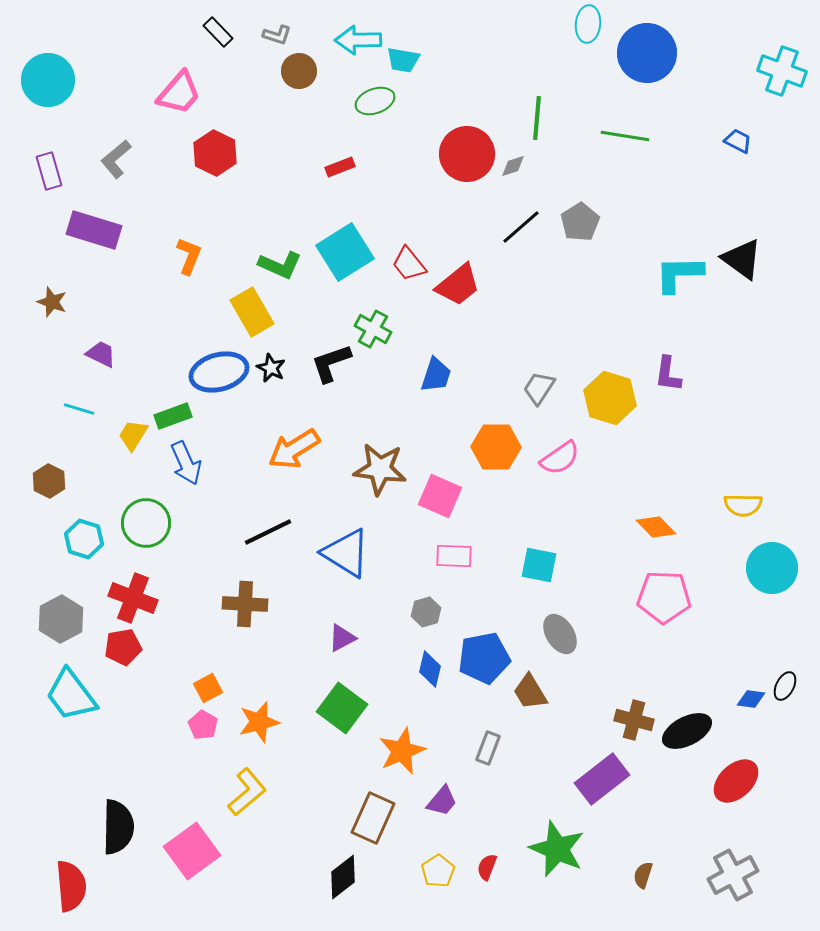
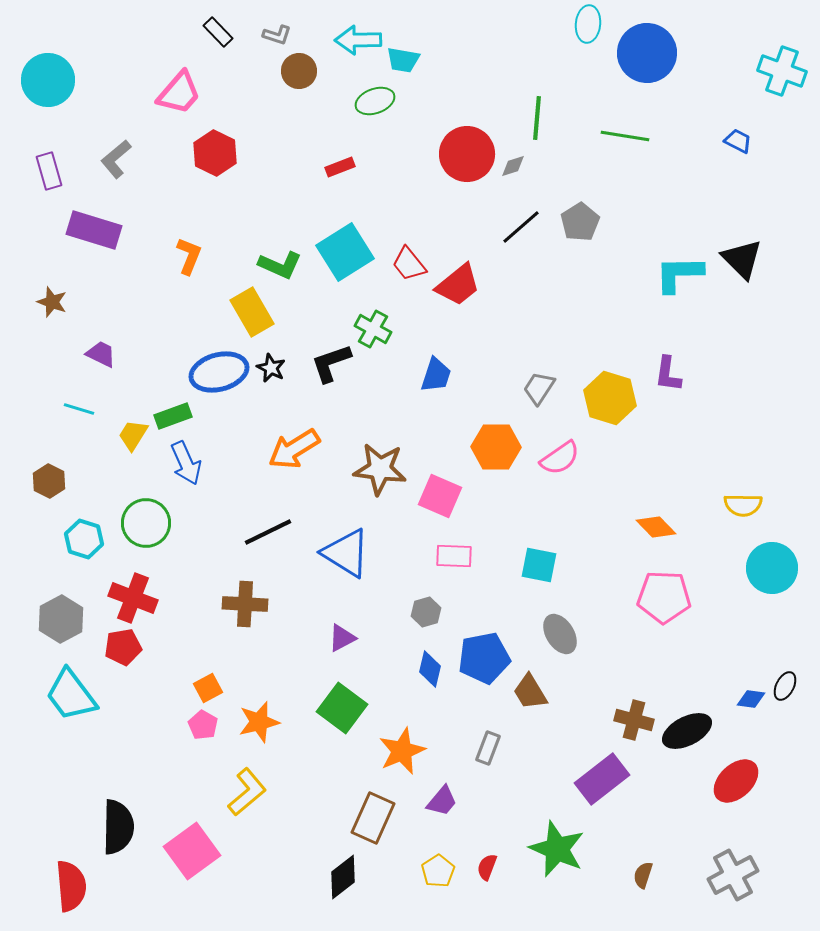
black triangle at (742, 259): rotated 9 degrees clockwise
